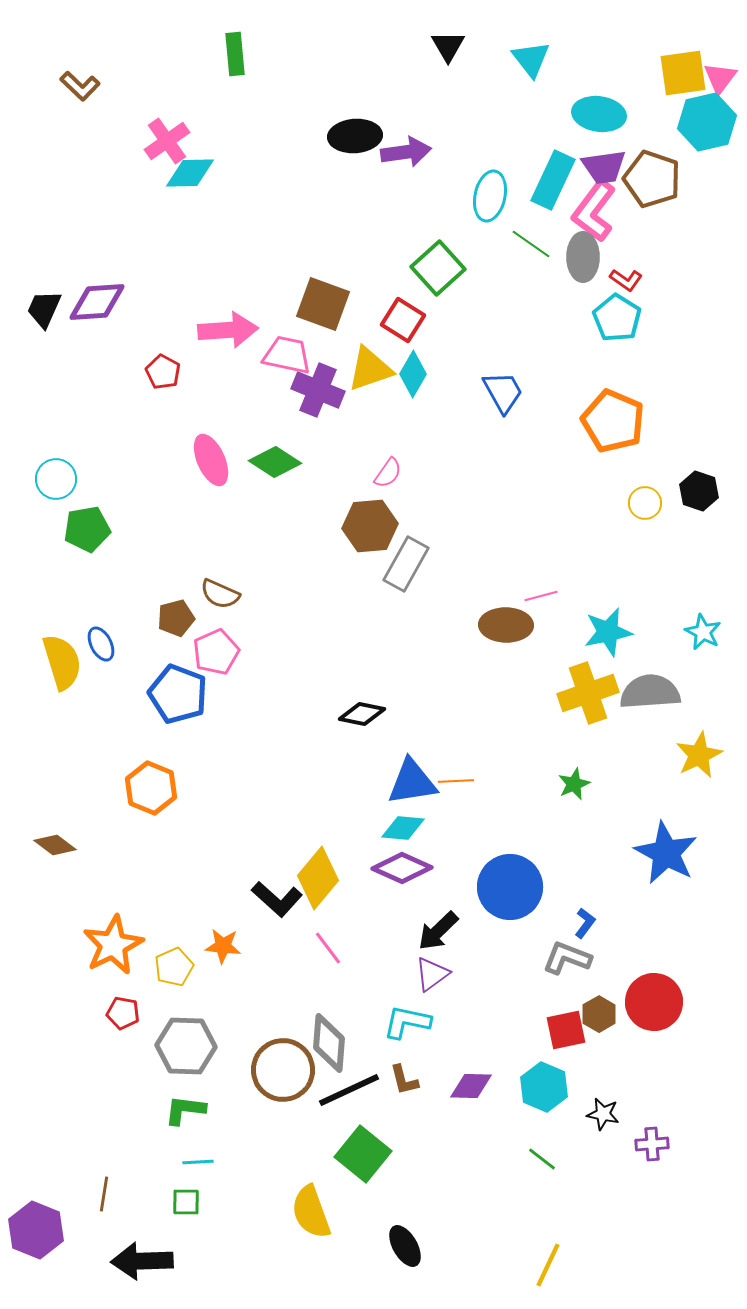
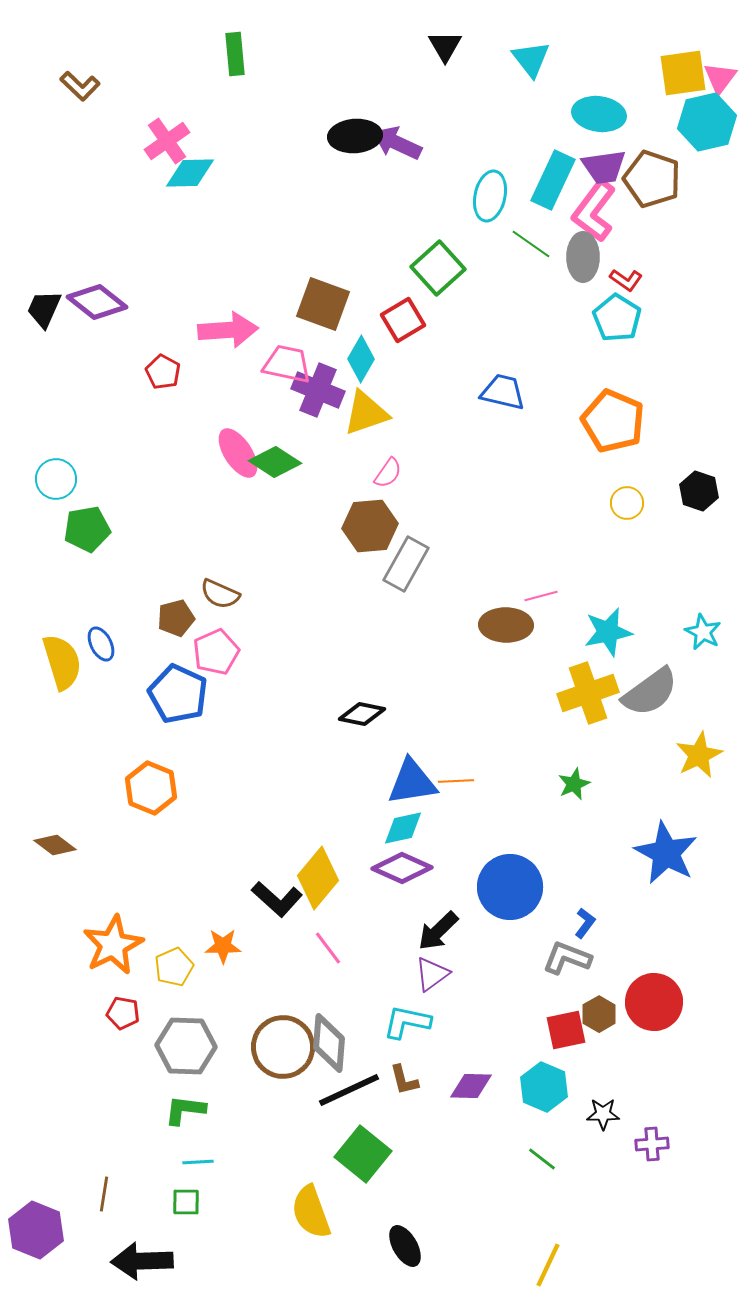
black triangle at (448, 46): moved 3 px left
purple arrow at (406, 152): moved 9 px left, 9 px up; rotated 147 degrees counterclockwise
purple diamond at (97, 302): rotated 42 degrees clockwise
red square at (403, 320): rotated 27 degrees clockwise
pink trapezoid at (287, 355): moved 9 px down
yellow triangle at (370, 369): moved 4 px left, 44 px down
cyan diamond at (413, 374): moved 52 px left, 15 px up
blue trapezoid at (503, 392): rotated 48 degrees counterclockwise
pink ellipse at (211, 460): moved 27 px right, 7 px up; rotated 9 degrees counterclockwise
yellow circle at (645, 503): moved 18 px left
gray semicircle at (650, 692): rotated 148 degrees clockwise
blue pentagon at (178, 694): rotated 4 degrees clockwise
cyan diamond at (403, 828): rotated 18 degrees counterclockwise
orange star at (223, 946): rotated 6 degrees counterclockwise
brown circle at (283, 1070): moved 23 px up
black star at (603, 1114): rotated 12 degrees counterclockwise
